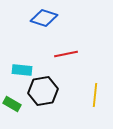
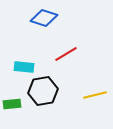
red line: rotated 20 degrees counterclockwise
cyan rectangle: moved 2 px right, 3 px up
yellow line: rotated 70 degrees clockwise
green rectangle: rotated 36 degrees counterclockwise
